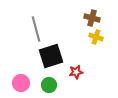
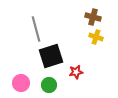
brown cross: moved 1 px right, 1 px up
